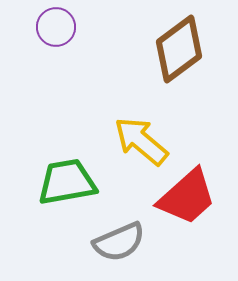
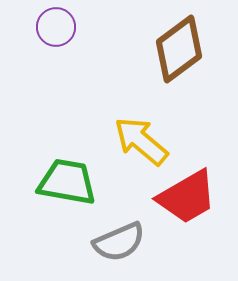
green trapezoid: rotated 20 degrees clockwise
red trapezoid: rotated 12 degrees clockwise
